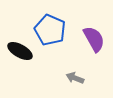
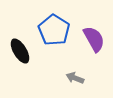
blue pentagon: moved 4 px right; rotated 8 degrees clockwise
black ellipse: rotated 30 degrees clockwise
